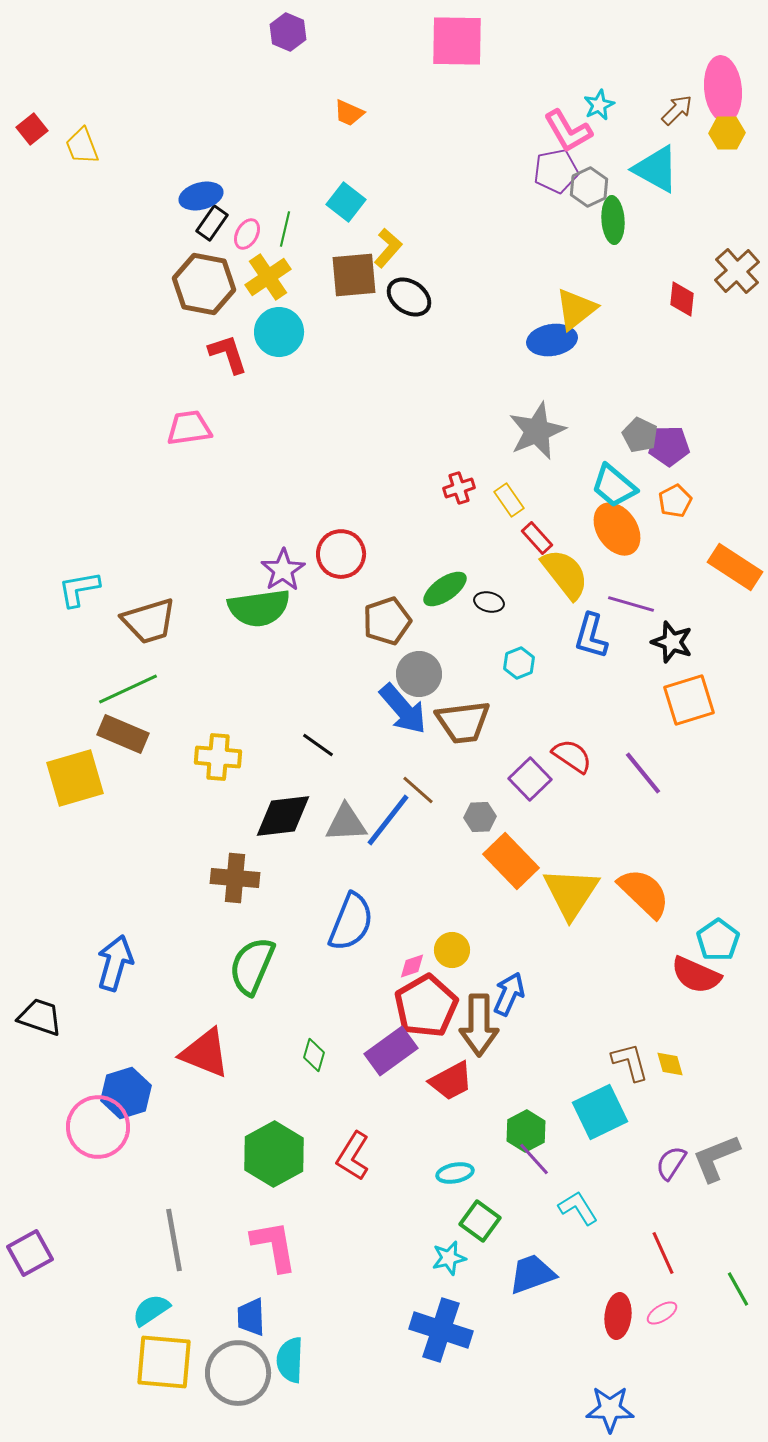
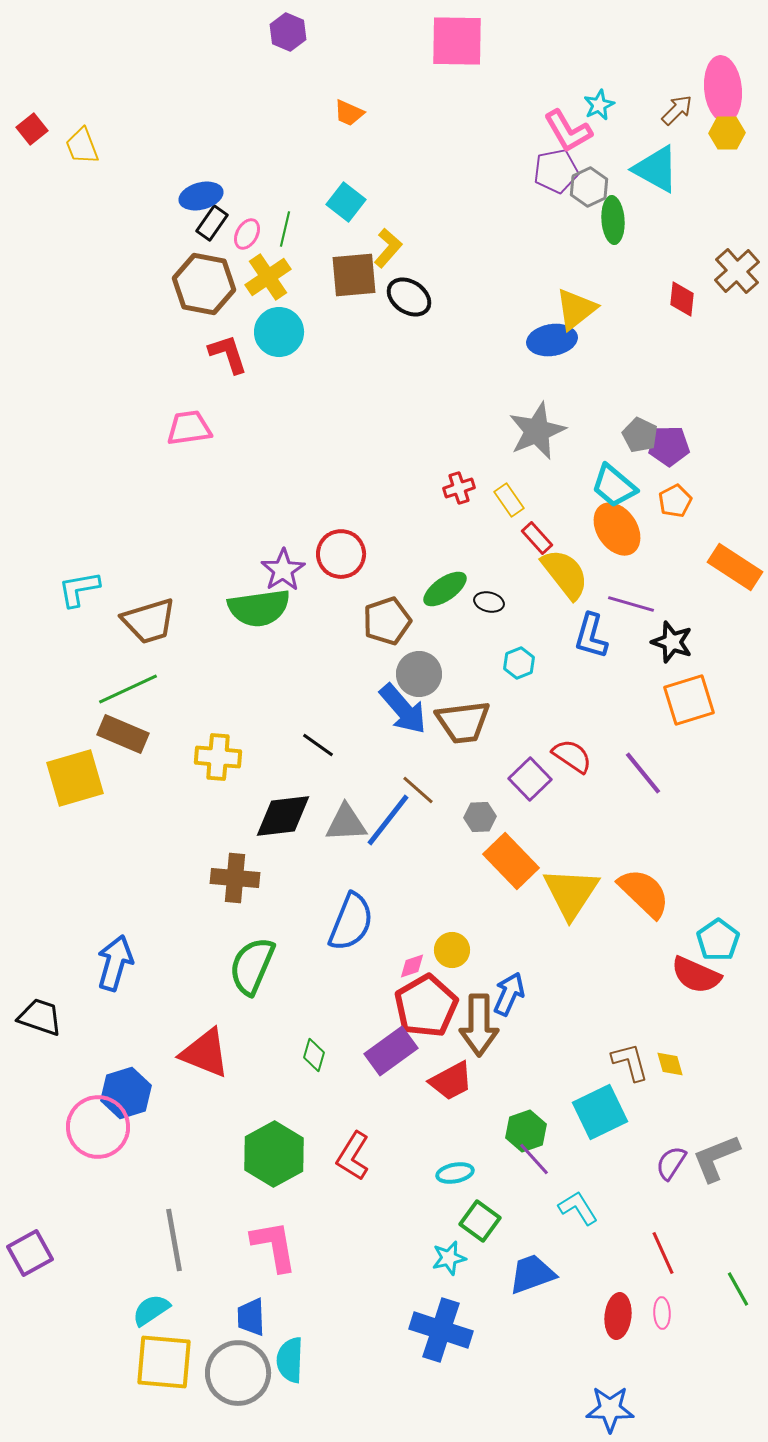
green hexagon at (526, 1131): rotated 9 degrees clockwise
pink ellipse at (662, 1313): rotated 60 degrees counterclockwise
